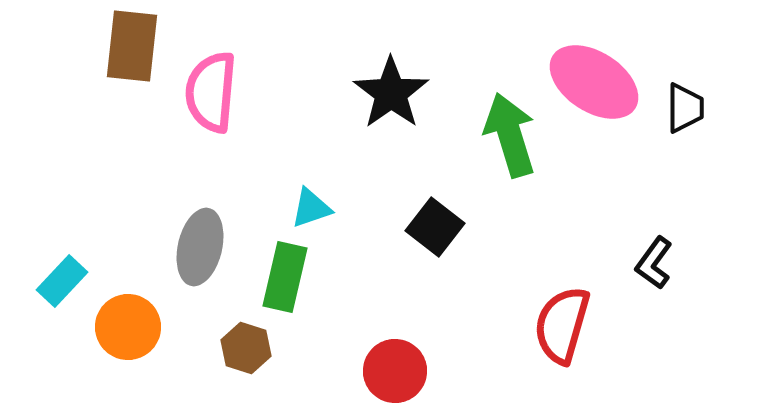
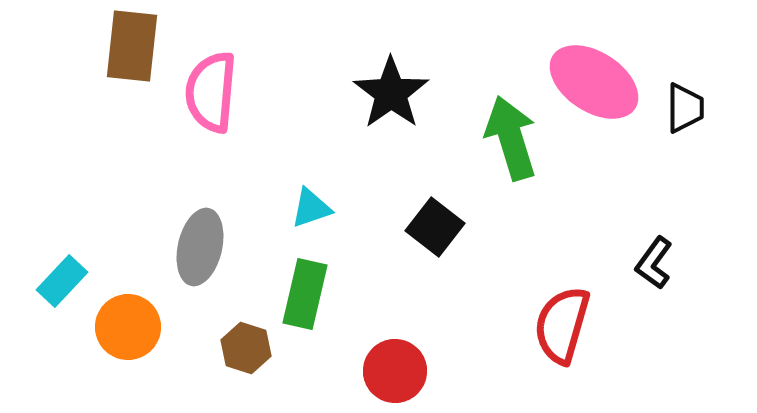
green arrow: moved 1 px right, 3 px down
green rectangle: moved 20 px right, 17 px down
